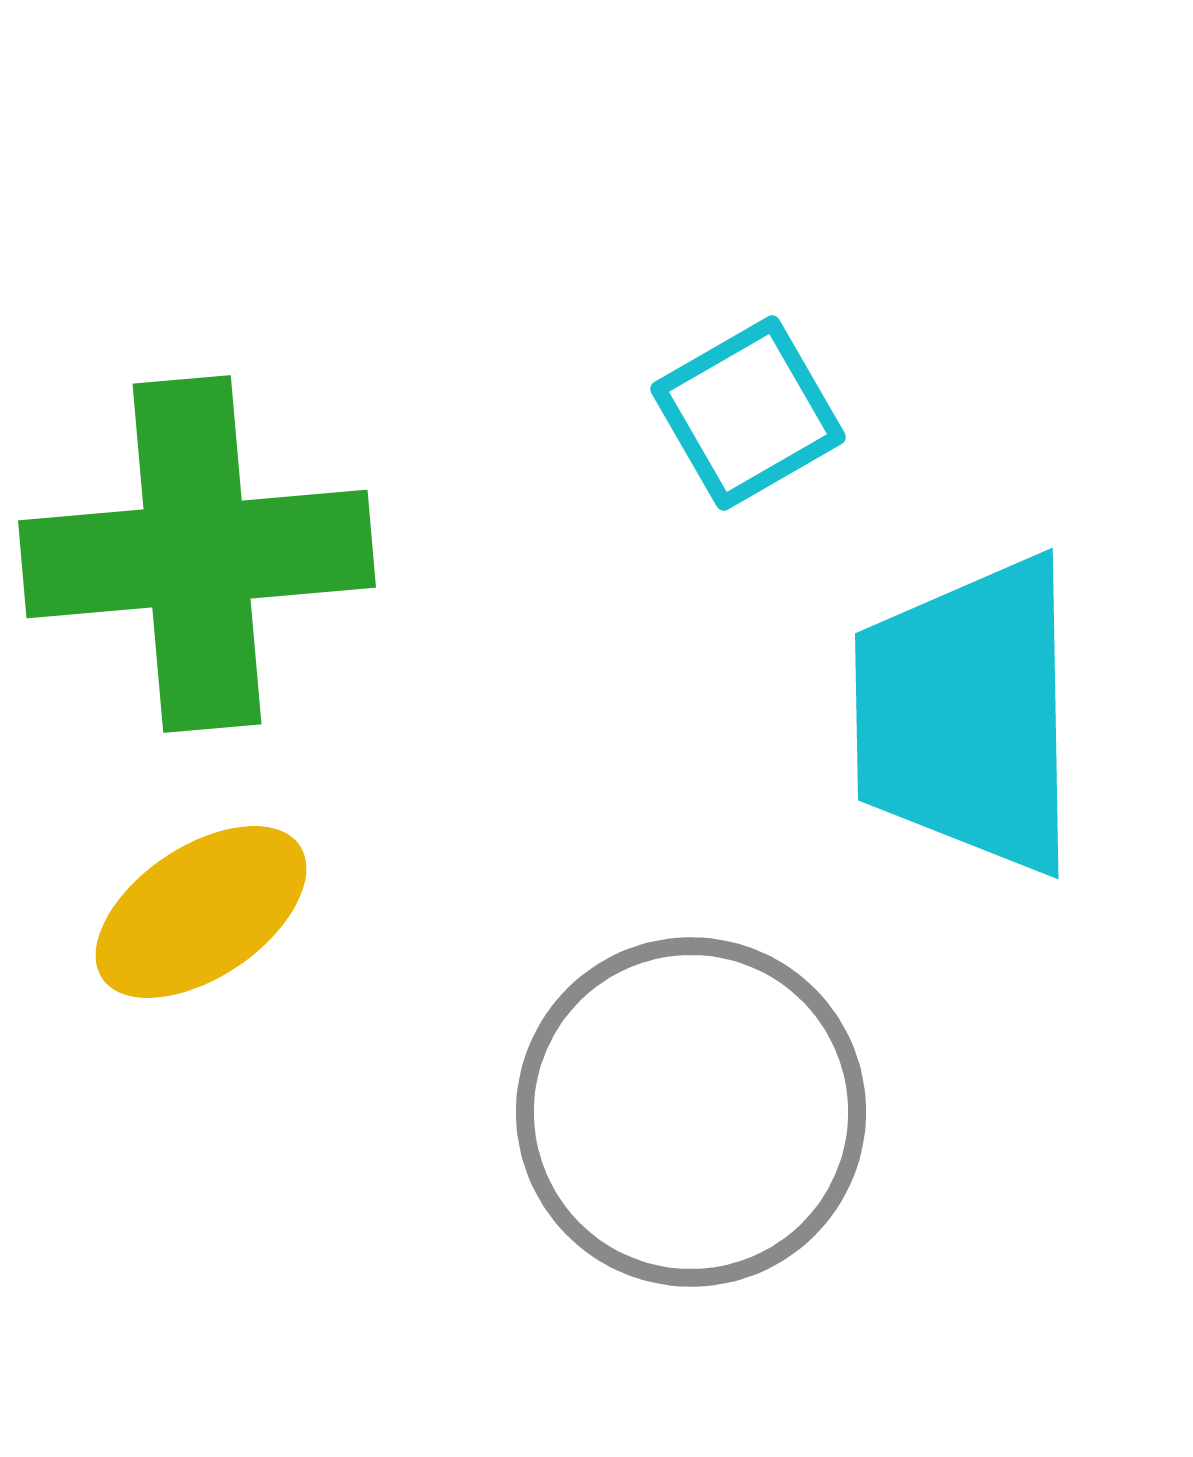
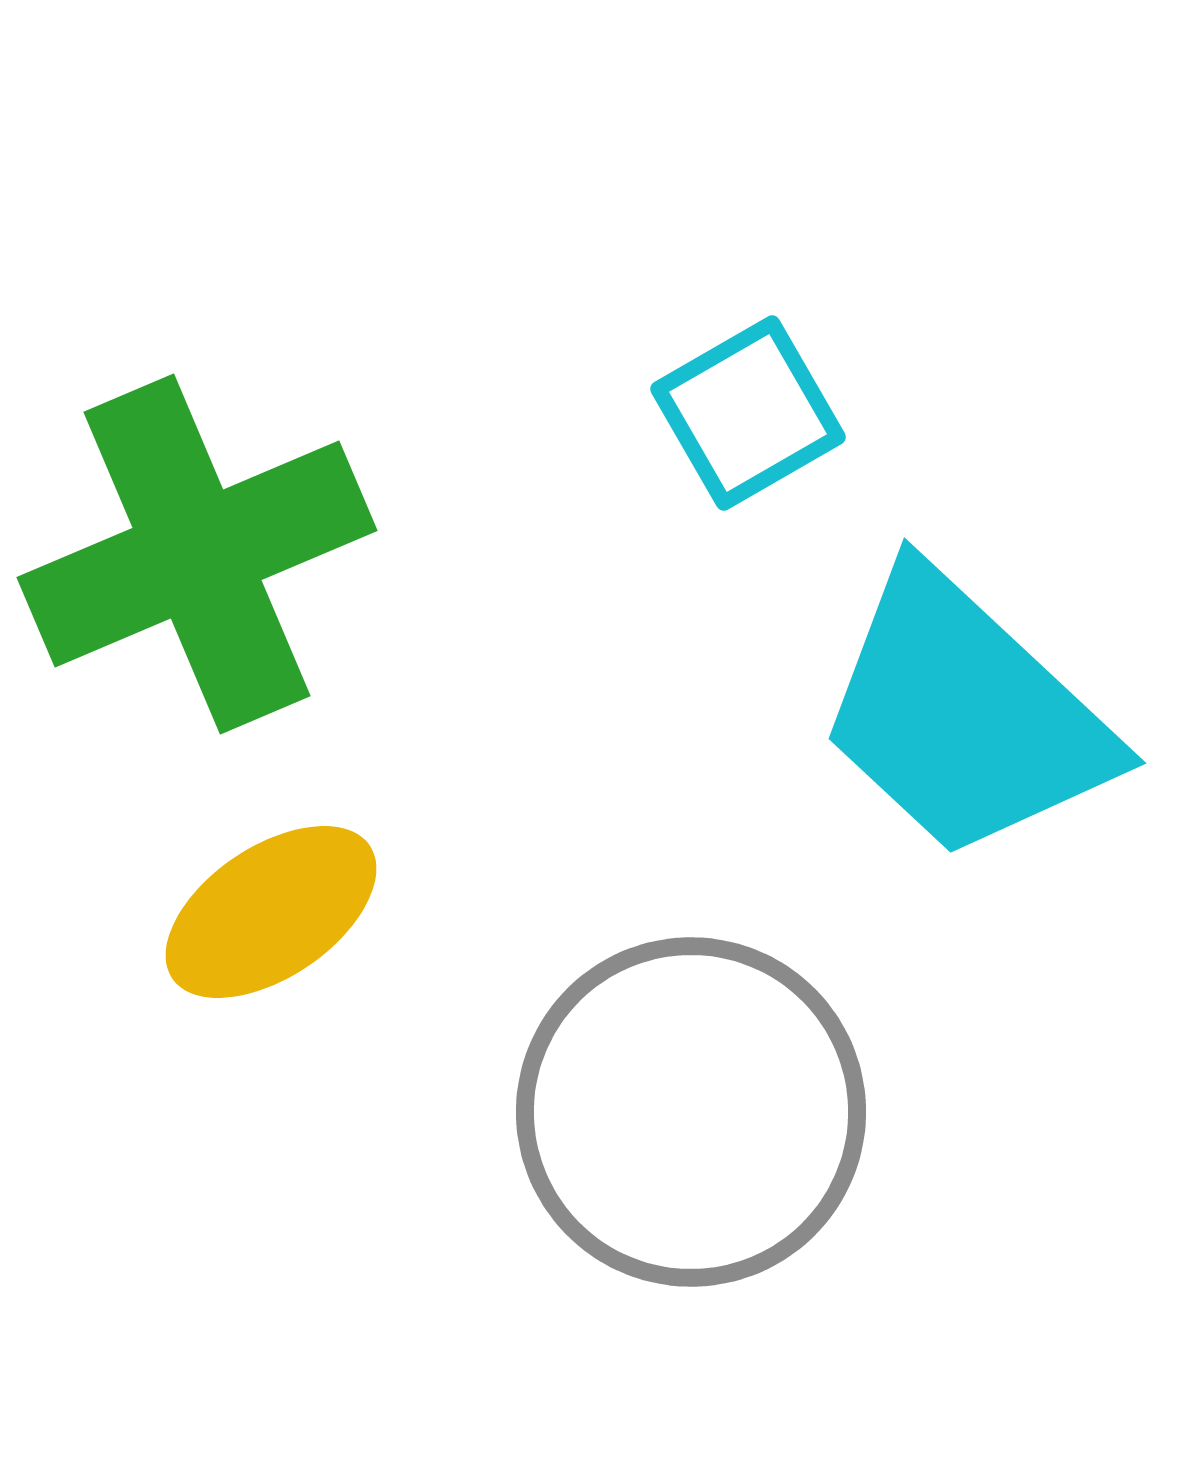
green cross: rotated 18 degrees counterclockwise
cyan trapezoid: moved 2 px left; rotated 46 degrees counterclockwise
yellow ellipse: moved 70 px right
